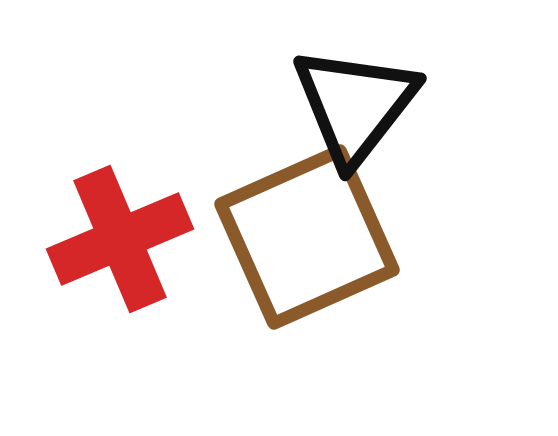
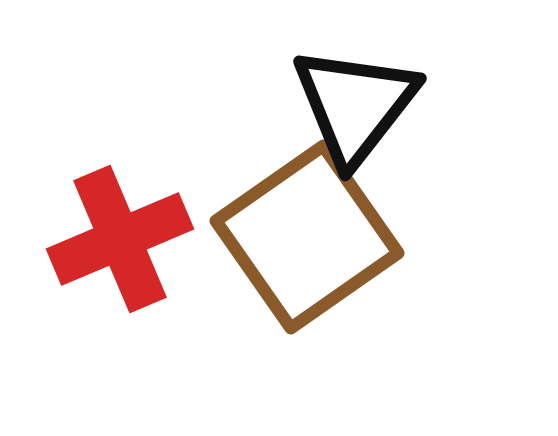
brown square: rotated 11 degrees counterclockwise
